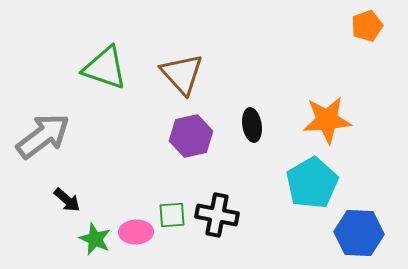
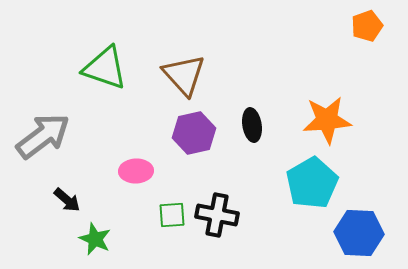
brown triangle: moved 2 px right, 1 px down
purple hexagon: moved 3 px right, 3 px up
pink ellipse: moved 61 px up
